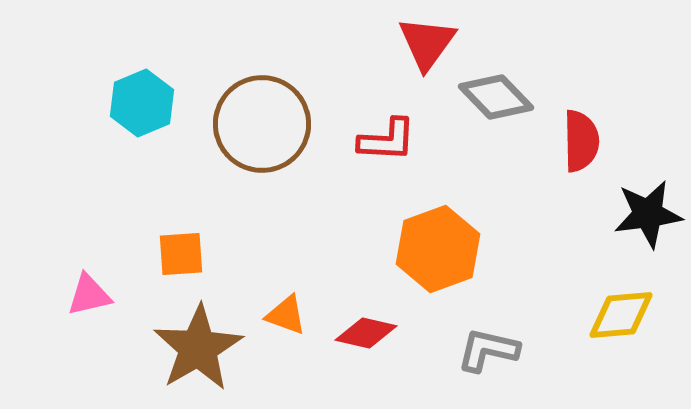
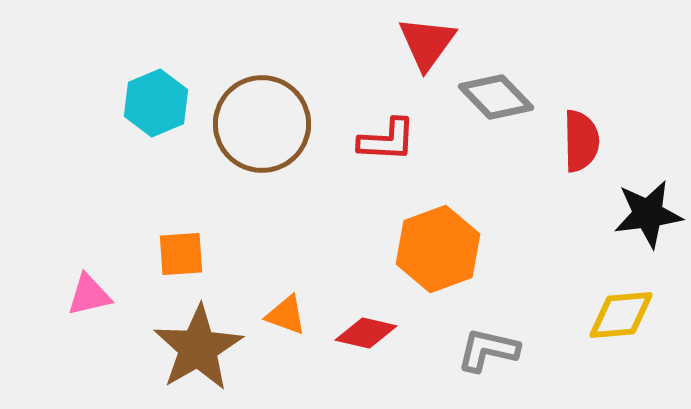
cyan hexagon: moved 14 px right
